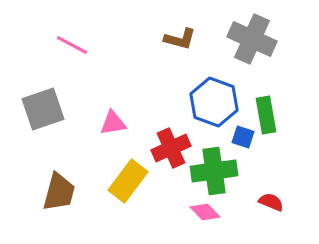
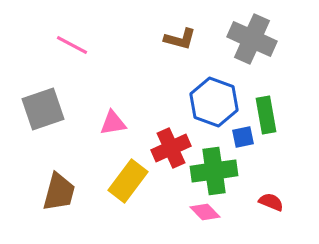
blue square: rotated 30 degrees counterclockwise
